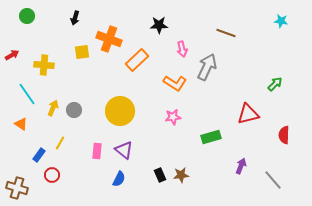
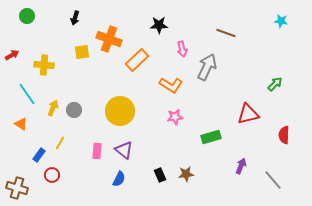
orange L-shape: moved 4 px left, 2 px down
pink star: moved 2 px right
brown star: moved 5 px right, 1 px up
